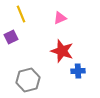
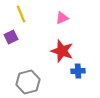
pink triangle: moved 2 px right
gray hexagon: moved 2 px down
